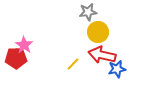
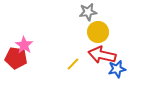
red pentagon: rotated 10 degrees clockwise
